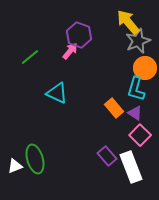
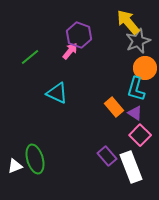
orange rectangle: moved 1 px up
